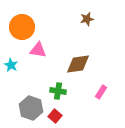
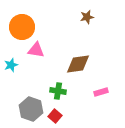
brown star: moved 2 px up
pink triangle: moved 2 px left
cyan star: rotated 24 degrees clockwise
pink rectangle: rotated 40 degrees clockwise
gray hexagon: moved 1 px down
